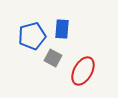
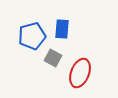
red ellipse: moved 3 px left, 2 px down; rotated 8 degrees counterclockwise
